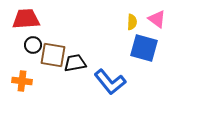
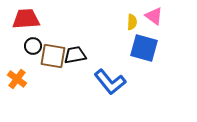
pink triangle: moved 3 px left, 3 px up
black circle: moved 1 px down
brown square: moved 1 px down
black trapezoid: moved 8 px up
orange cross: moved 5 px left, 2 px up; rotated 30 degrees clockwise
